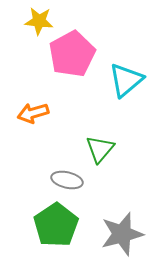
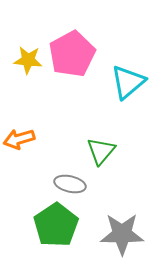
yellow star: moved 11 px left, 39 px down
cyan triangle: moved 2 px right, 2 px down
orange arrow: moved 14 px left, 26 px down
green triangle: moved 1 px right, 2 px down
gray ellipse: moved 3 px right, 4 px down
gray star: rotated 15 degrees clockwise
